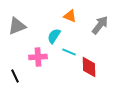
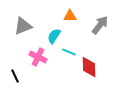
orange triangle: rotated 24 degrees counterclockwise
gray triangle: moved 6 px right
pink cross: rotated 30 degrees clockwise
